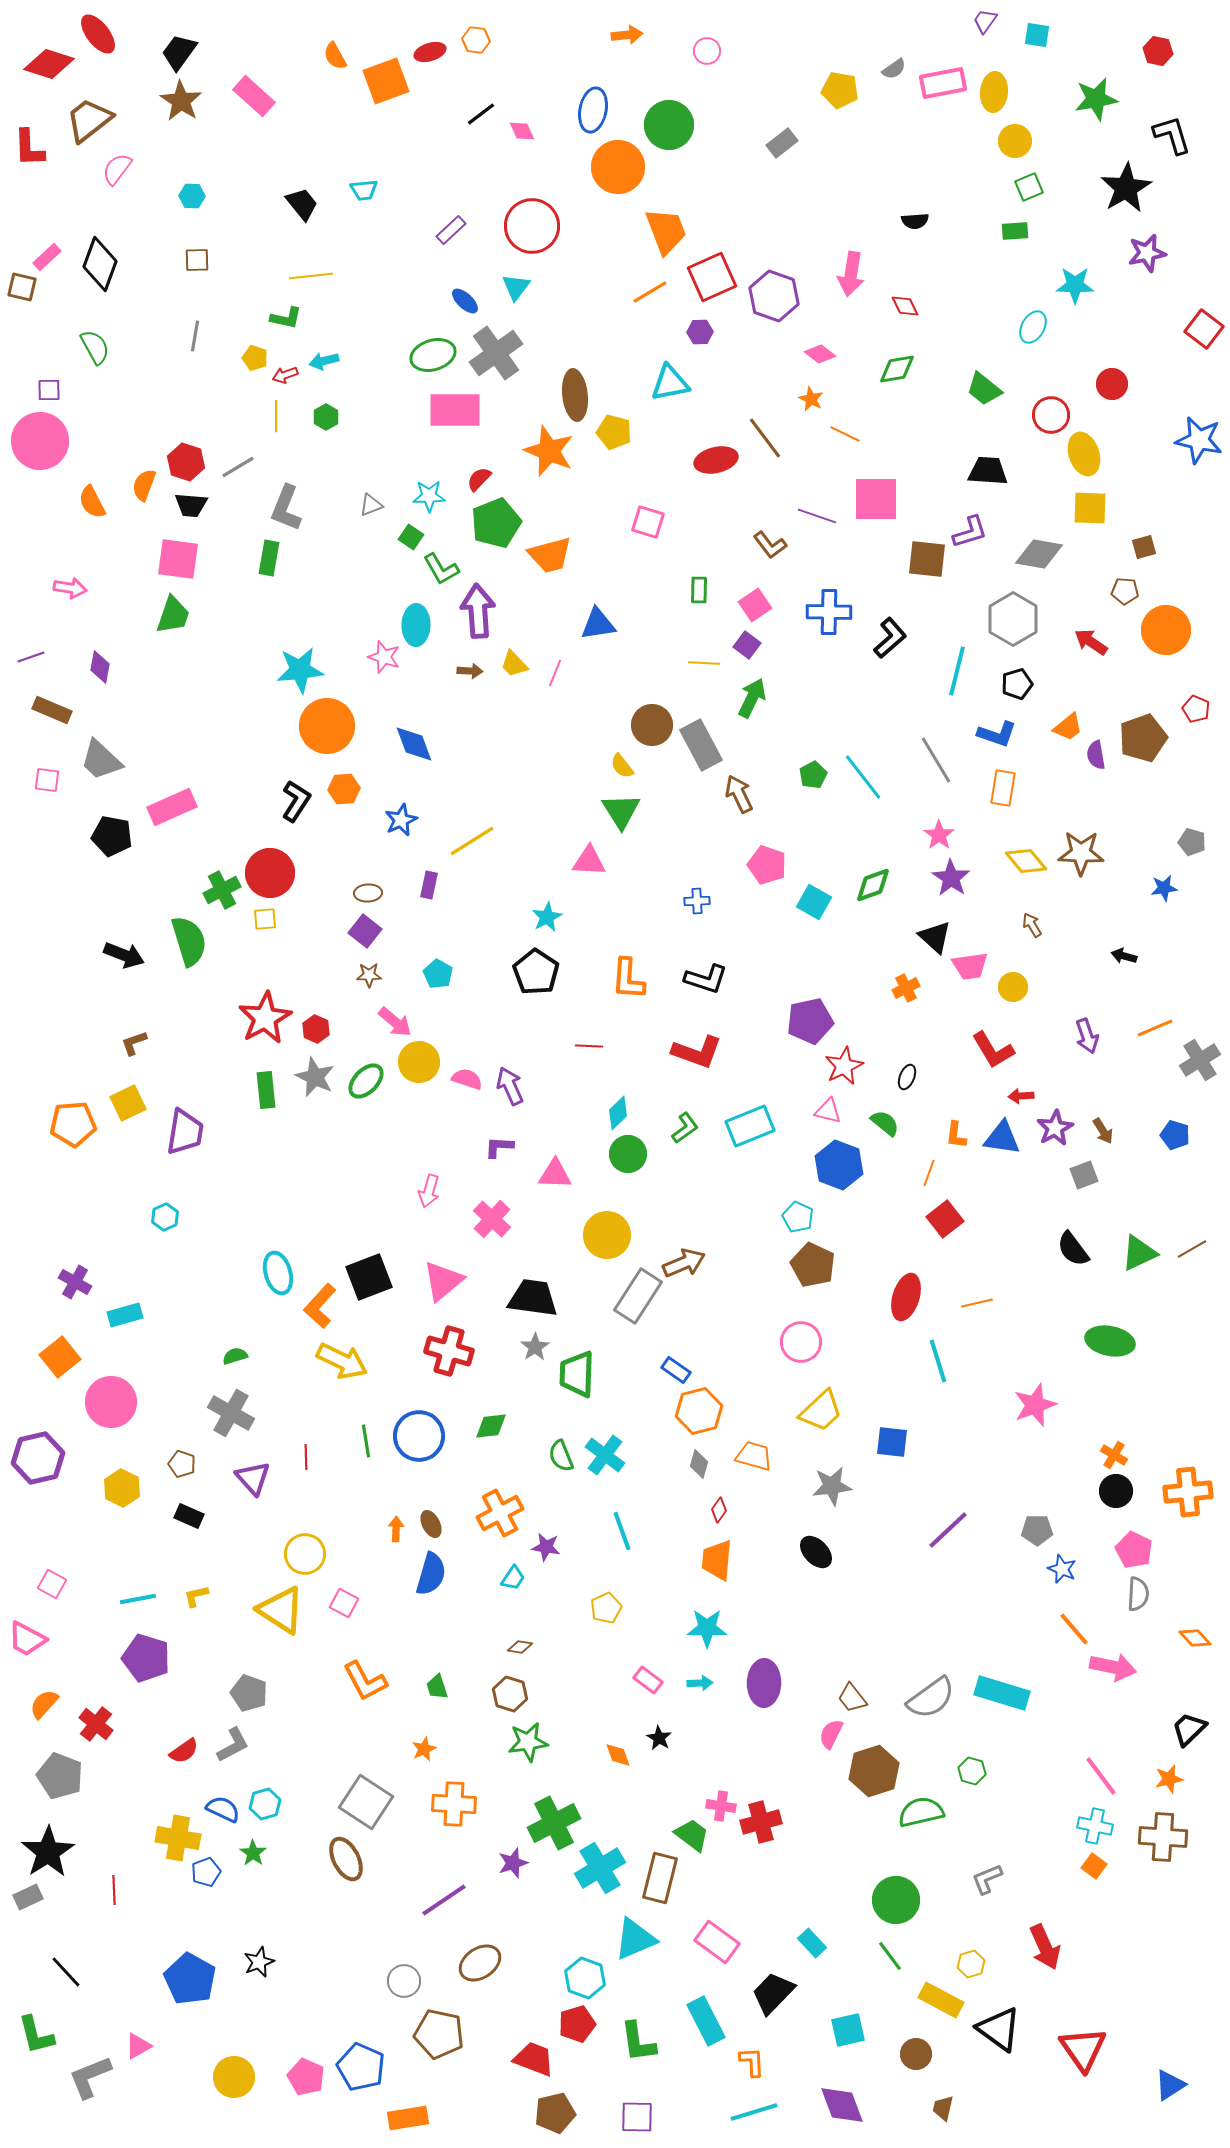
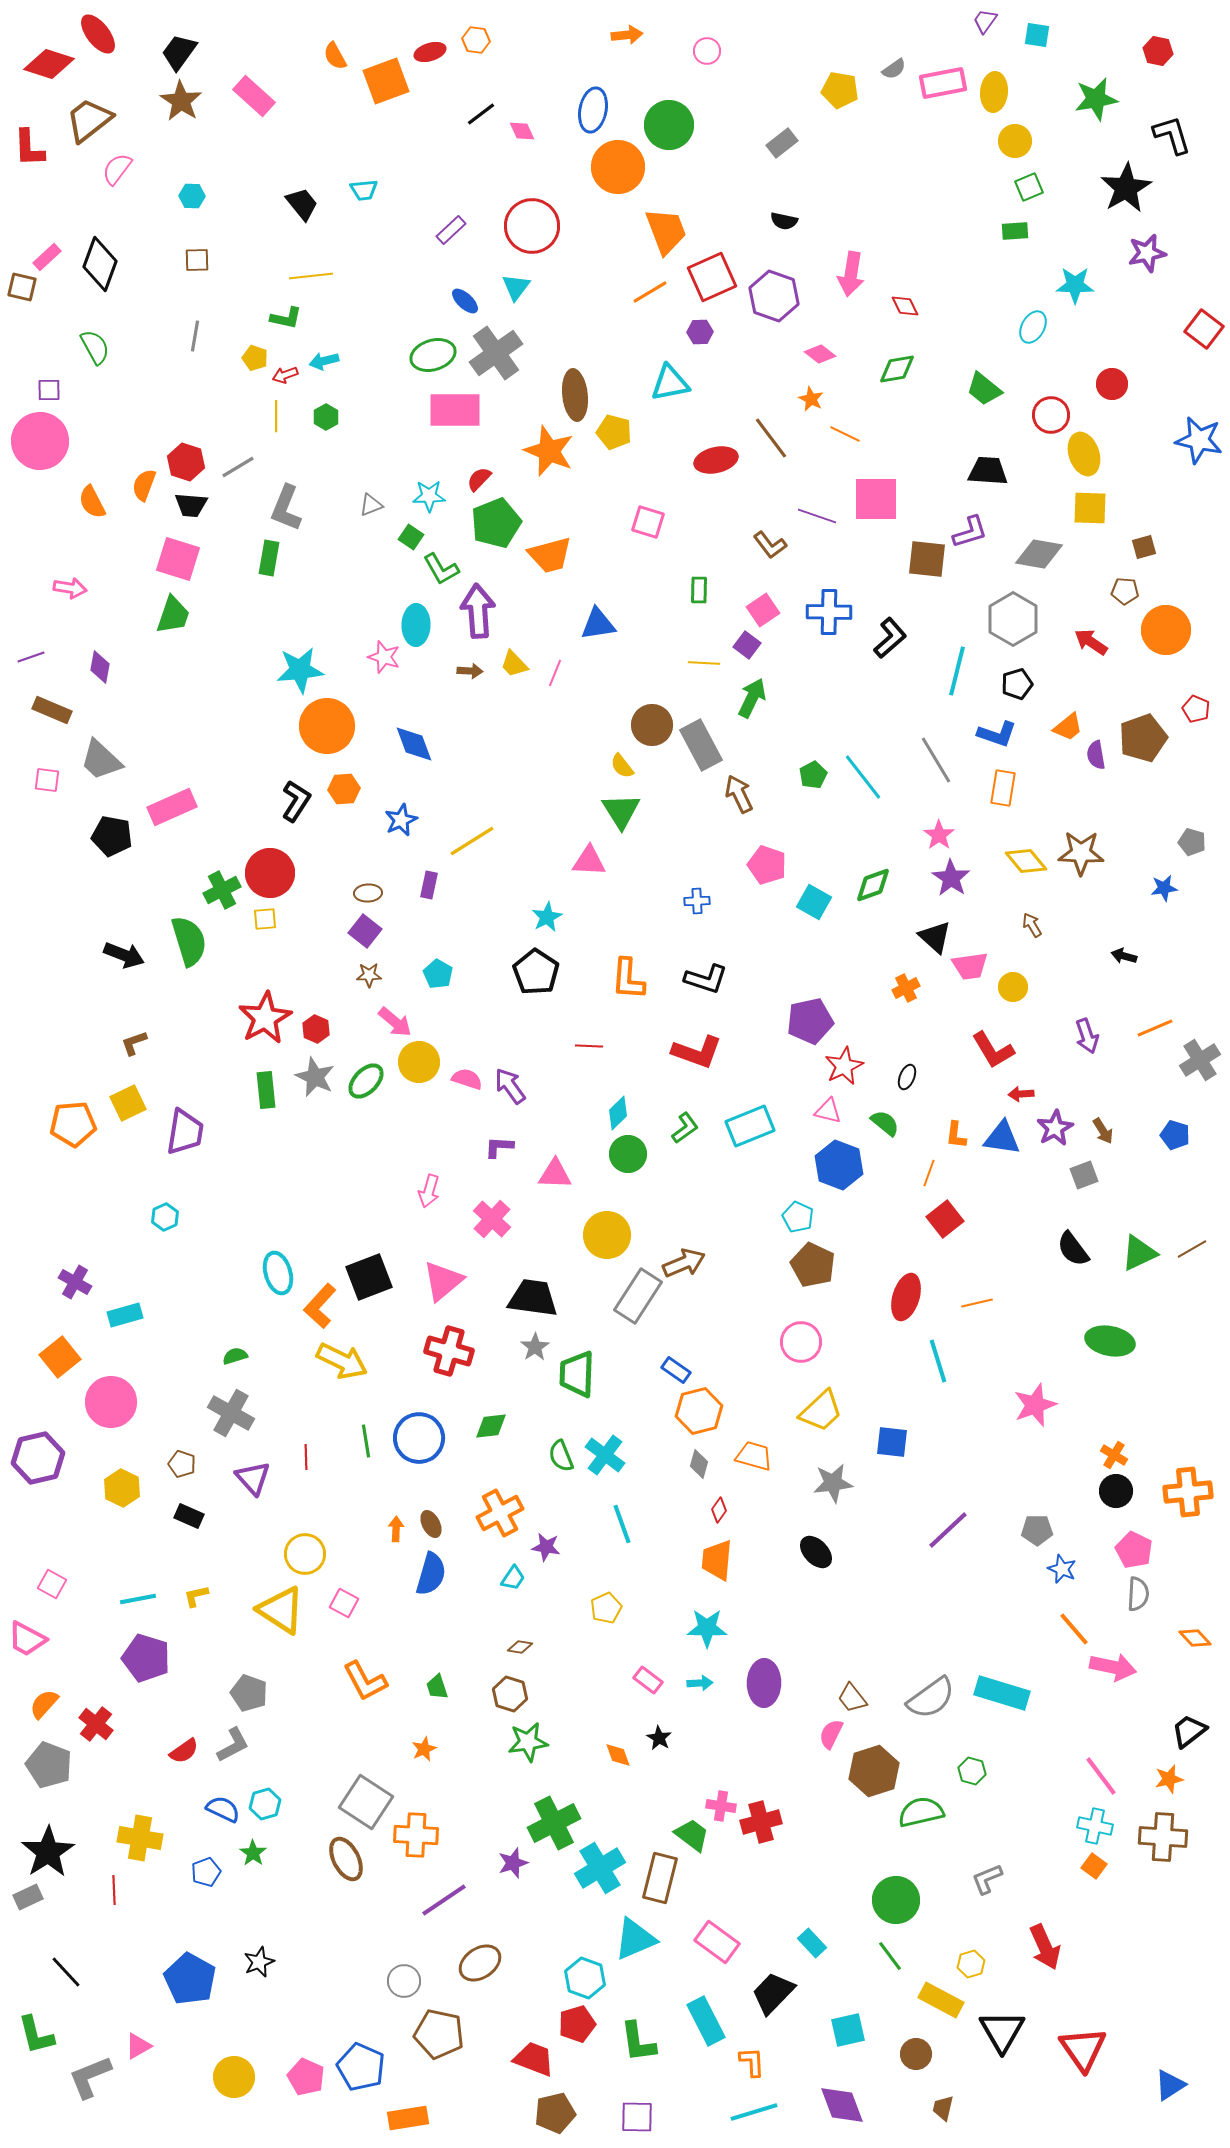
black semicircle at (915, 221): moved 131 px left; rotated 16 degrees clockwise
brown line at (765, 438): moved 6 px right
pink square at (178, 559): rotated 9 degrees clockwise
pink square at (755, 605): moved 8 px right, 5 px down
purple arrow at (510, 1086): rotated 12 degrees counterclockwise
red arrow at (1021, 1096): moved 2 px up
blue circle at (419, 1436): moved 2 px down
gray star at (832, 1486): moved 1 px right, 3 px up
cyan line at (622, 1531): moved 7 px up
black trapezoid at (1189, 1729): moved 2 px down; rotated 6 degrees clockwise
gray pentagon at (60, 1776): moved 11 px left, 11 px up
orange cross at (454, 1804): moved 38 px left, 31 px down
yellow cross at (178, 1838): moved 38 px left
black triangle at (999, 2029): moved 3 px right, 2 px down; rotated 24 degrees clockwise
